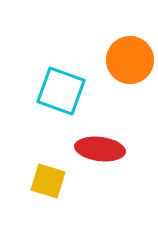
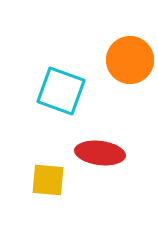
red ellipse: moved 4 px down
yellow square: moved 1 px up; rotated 12 degrees counterclockwise
